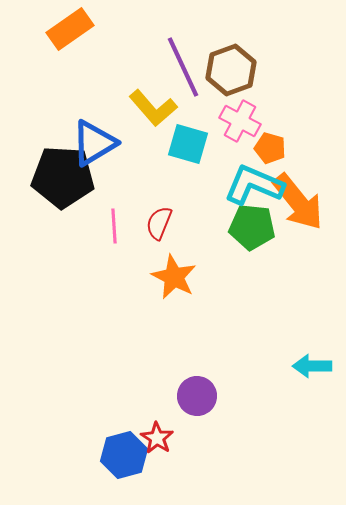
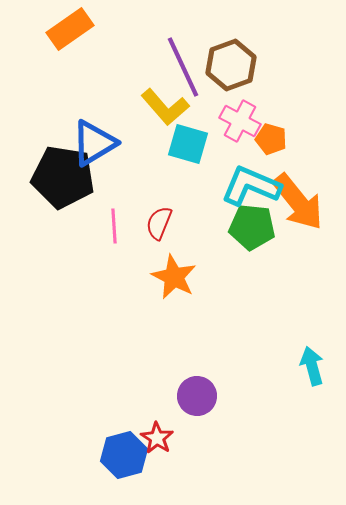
brown hexagon: moved 5 px up
yellow L-shape: moved 12 px right, 1 px up
orange pentagon: moved 1 px right, 9 px up
black pentagon: rotated 6 degrees clockwise
cyan L-shape: moved 3 px left, 1 px down
cyan arrow: rotated 75 degrees clockwise
